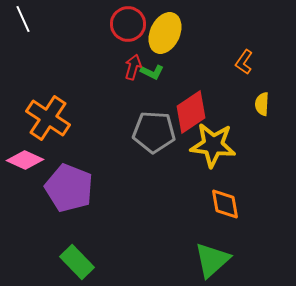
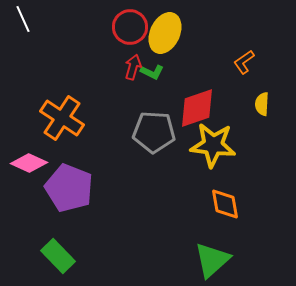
red circle: moved 2 px right, 3 px down
orange L-shape: rotated 20 degrees clockwise
red diamond: moved 6 px right, 4 px up; rotated 15 degrees clockwise
orange cross: moved 14 px right
pink diamond: moved 4 px right, 3 px down
green rectangle: moved 19 px left, 6 px up
